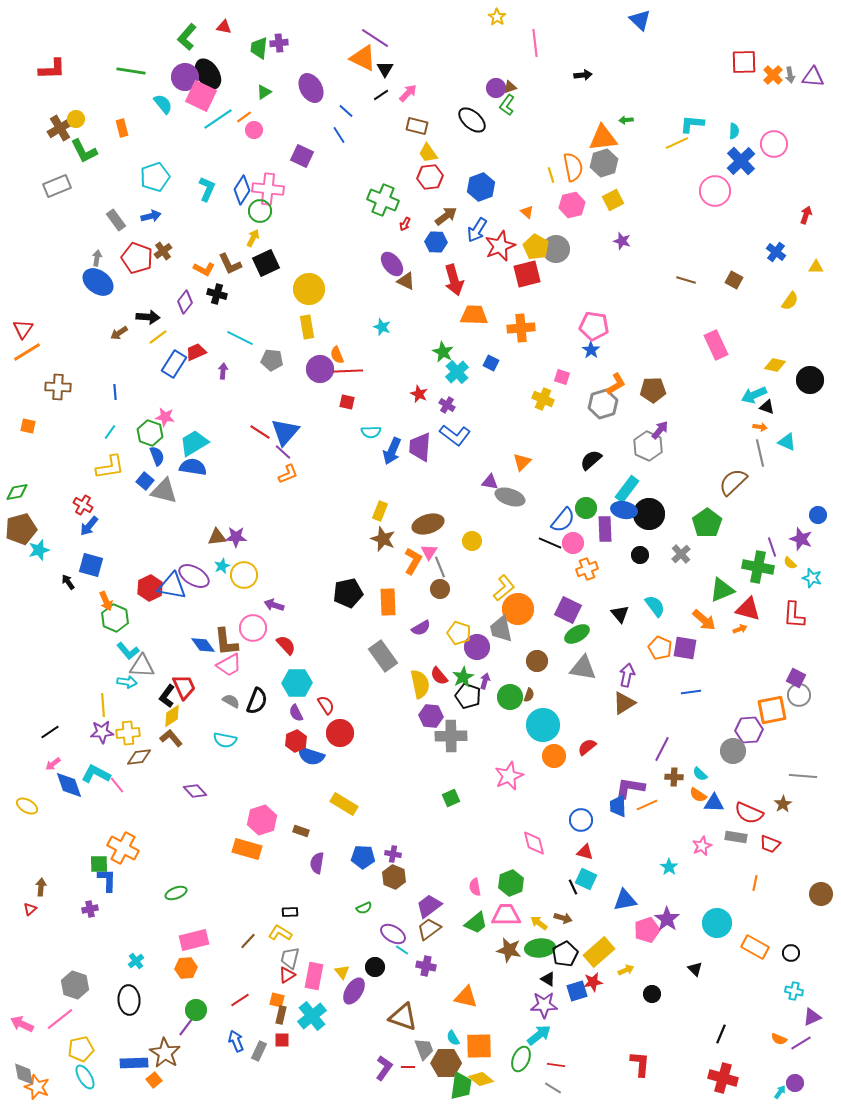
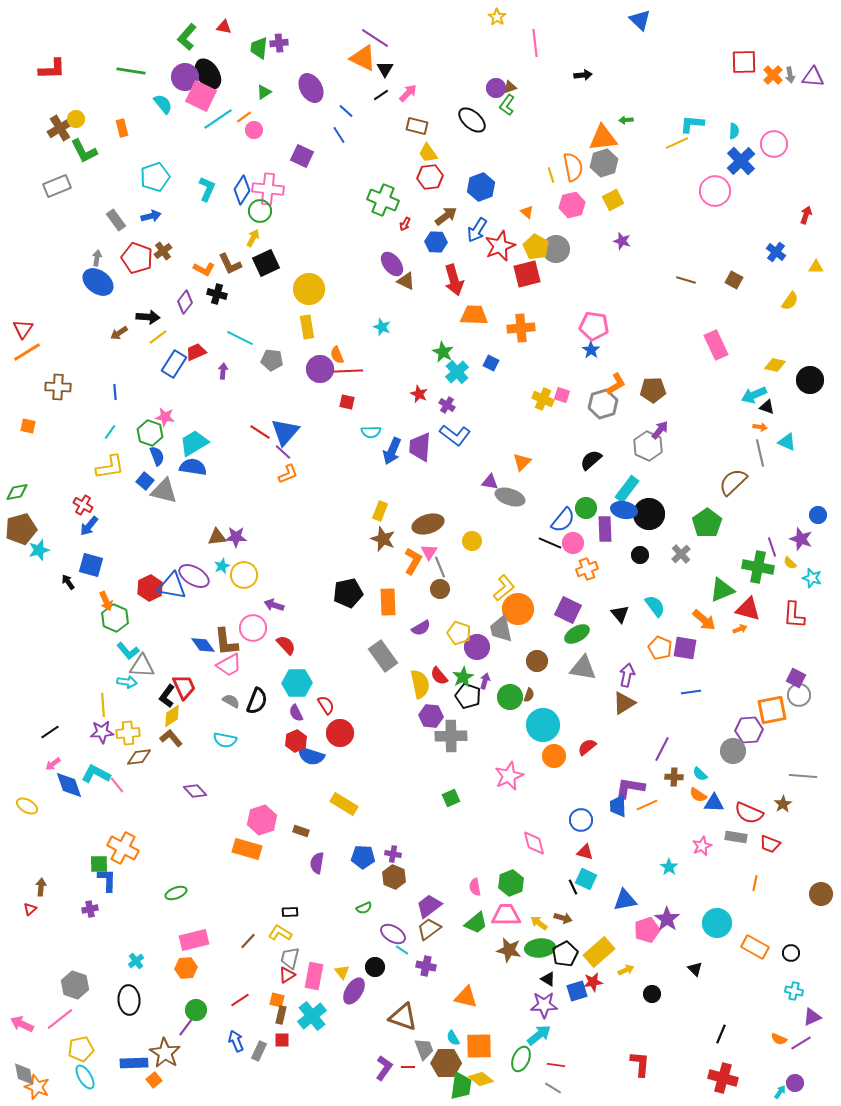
pink square at (562, 377): moved 18 px down
